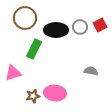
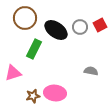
black ellipse: rotated 35 degrees clockwise
